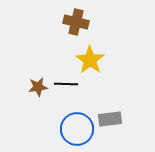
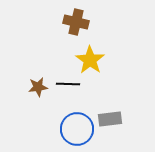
black line: moved 2 px right
